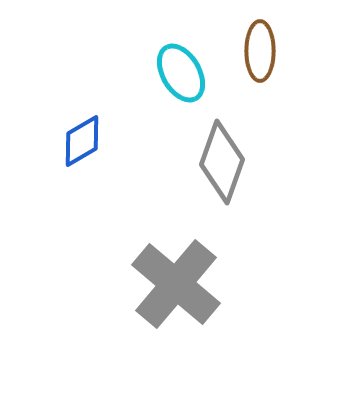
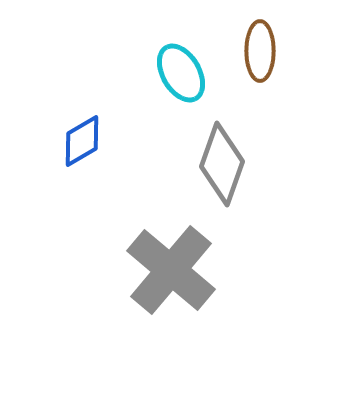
gray diamond: moved 2 px down
gray cross: moved 5 px left, 14 px up
